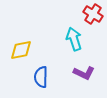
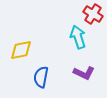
cyan arrow: moved 4 px right, 2 px up
blue semicircle: rotated 10 degrees clockwise
